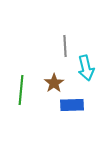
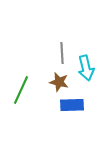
gray line: moved 3 px left, 7 px down
brown star: moved 5 px right, 1 px up; rotated 24 degrees counterclockwise
green line: rotated 20 degrees clockwise
